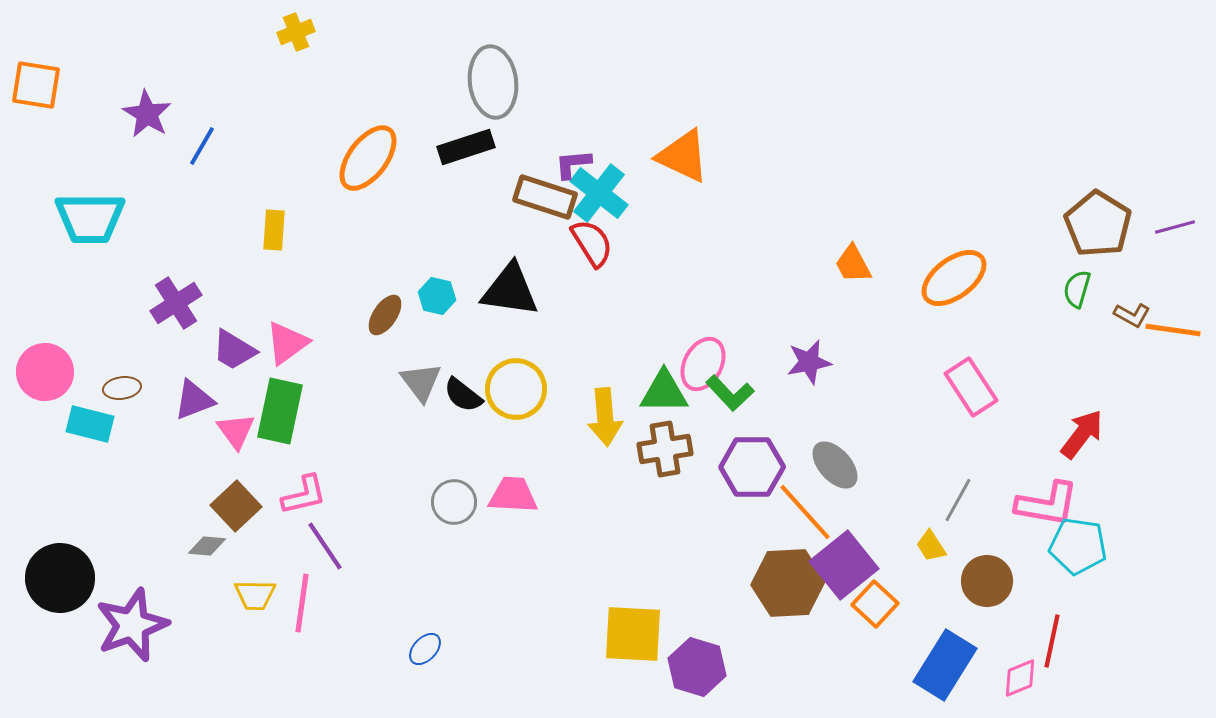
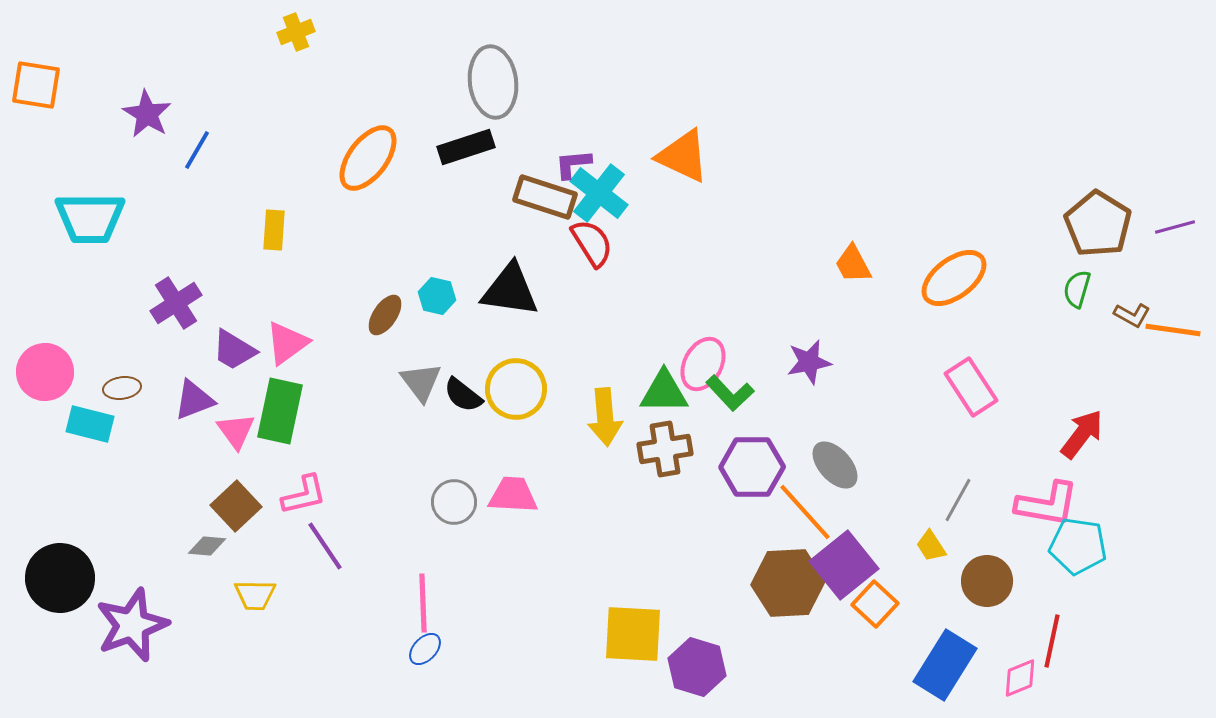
blue line at (202, 146): moved 5 px left, 4 px down
pink line at (302, 603): moved 121 px right; rotated 10 degrees counterclockwise
